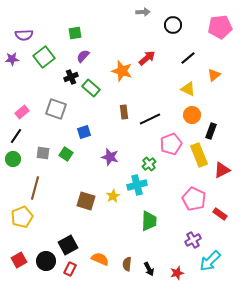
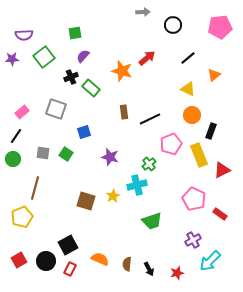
green trapezoid at (149, 221): moved 3 px right; rotated 70 degrees clockwise
